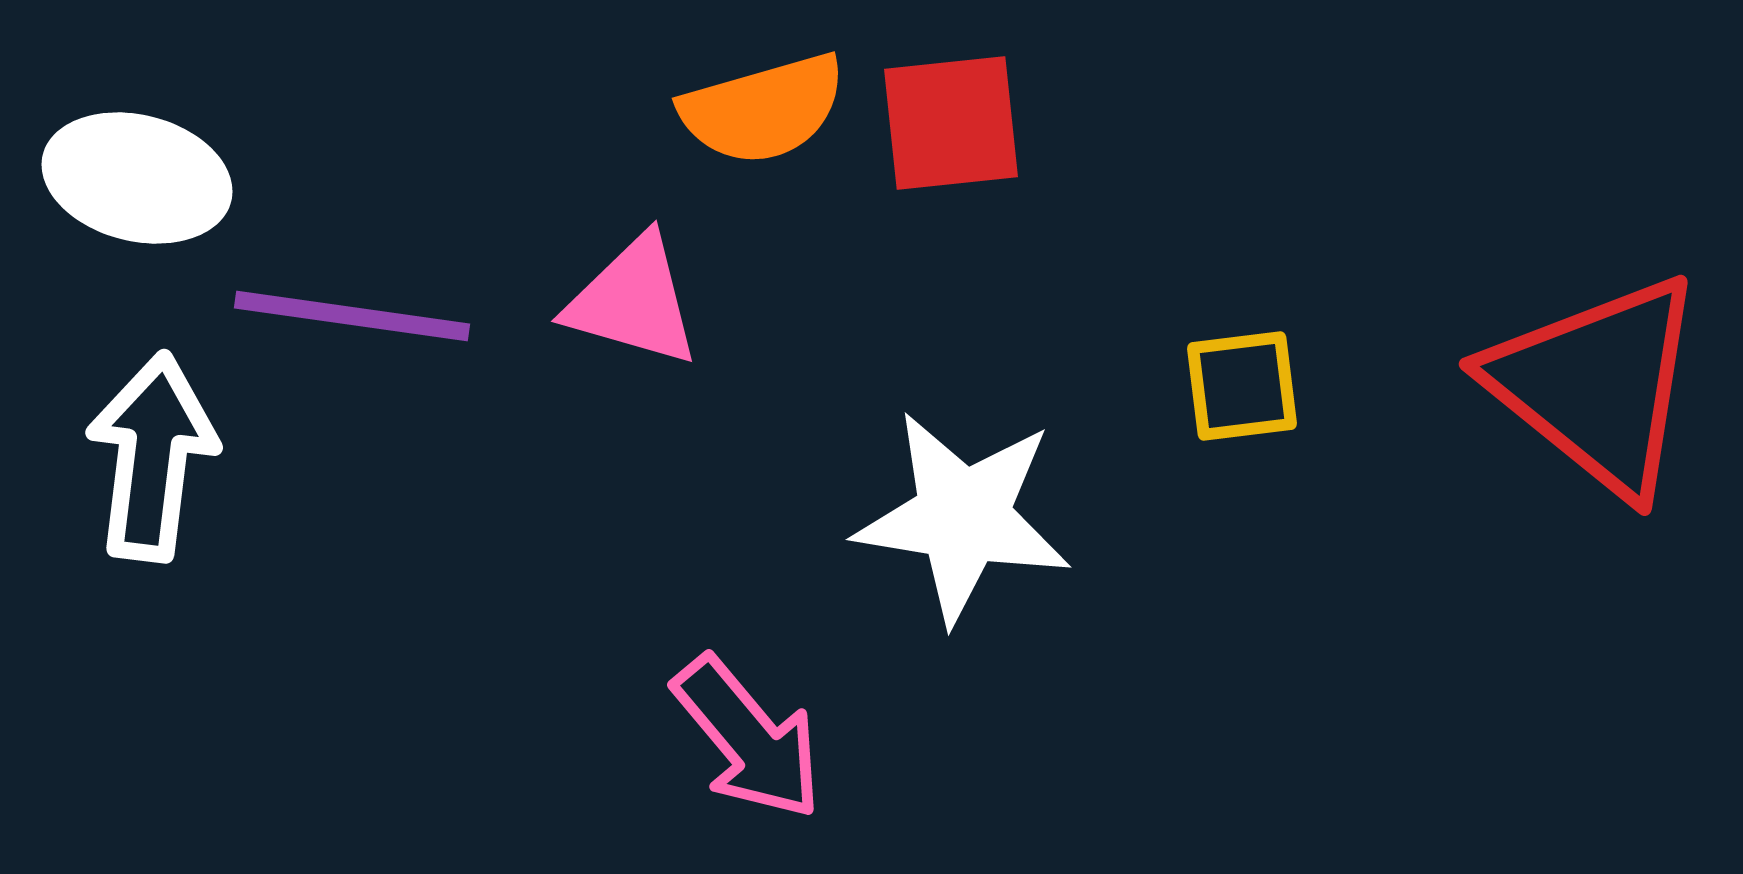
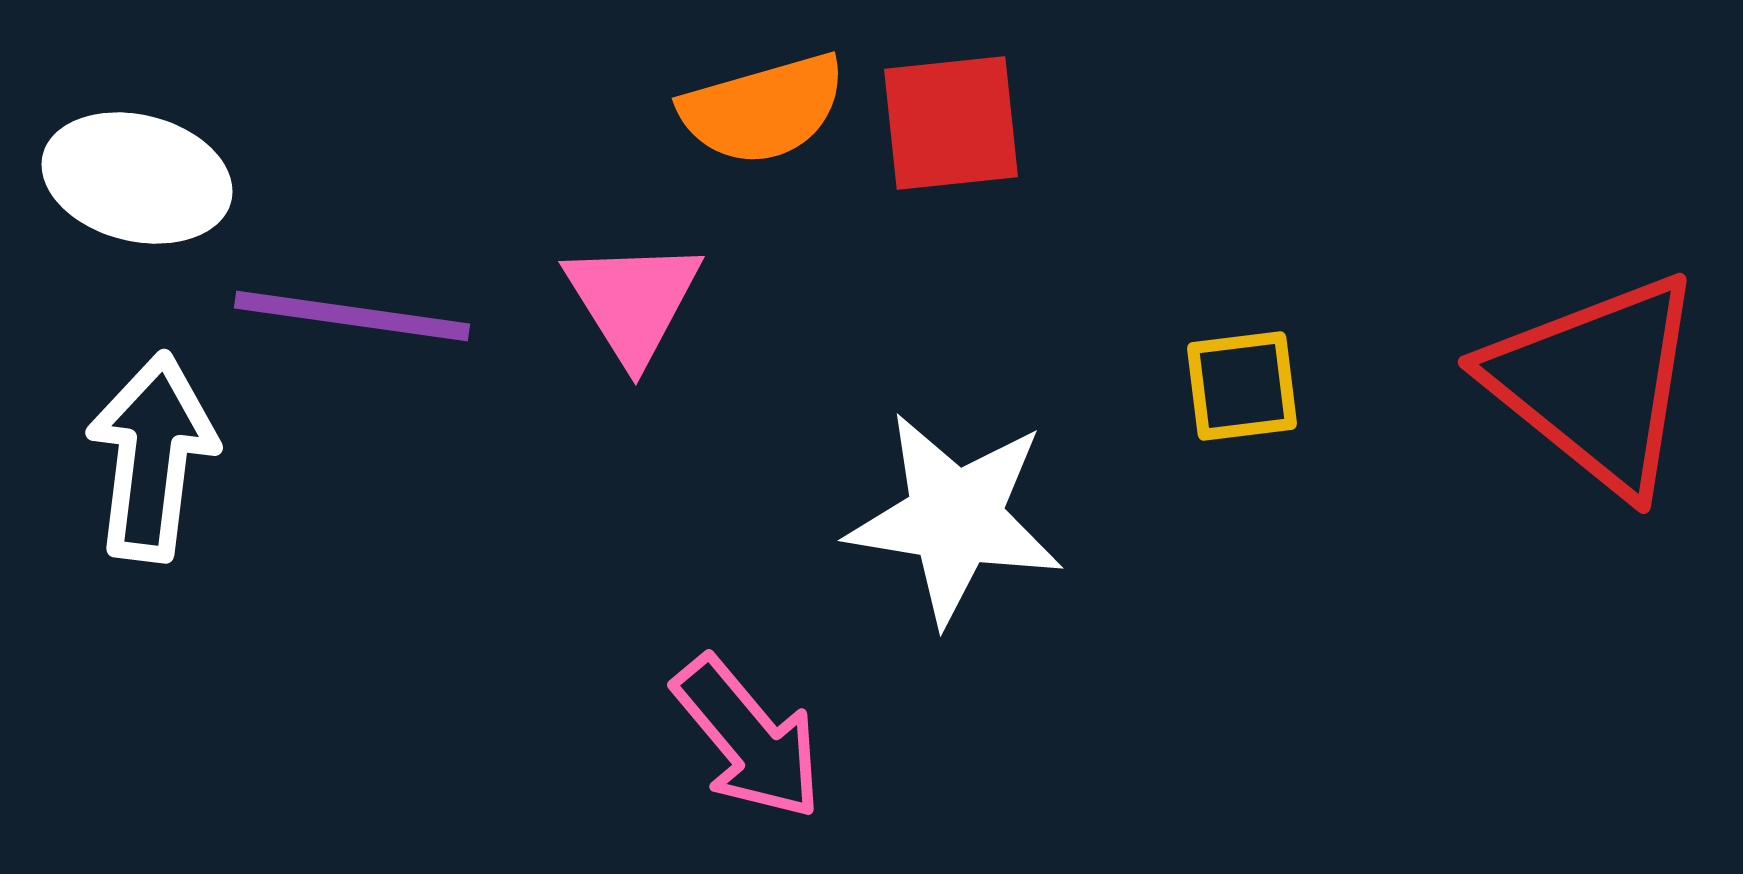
pink triangle: rotated 42 degrees clockwise
red triangle: moved 1 px left, 2 px up
white star: moved 8 px left, 1 px down
